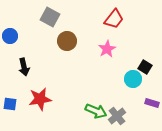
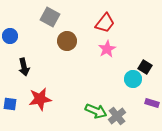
red trapezoid: moved 9 px left, 4 px down
